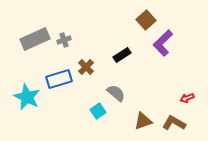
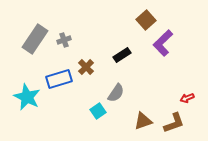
gray rectangle: rotated 32 degrees counterclockwise
gray semicircle: rotated 84 degrees clockwise
brown L-shape: rotated 130 degrees clockwise
